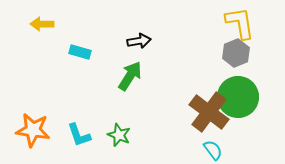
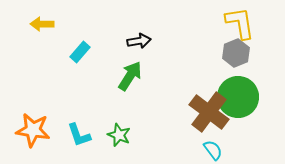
cyan rectangle: rotated 65 degrees counterclockwise
